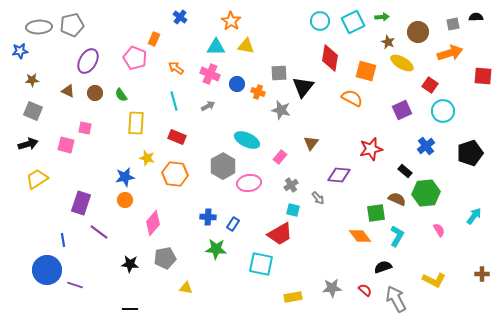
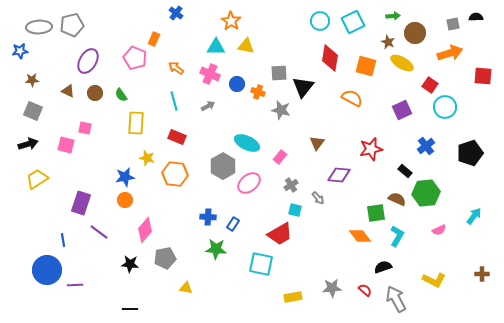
blue cross at (180, 17): moved 4 px left, 4 px up
green arrow at (382, 17): moved 11 px right, 1 px up
brown circle at (418, 32): moved 3 px left, 1 px down
orange square at (366, 71): moved 5 px up
cyan circle at (443, 111): moved 2 px right, 4 px up
cyan ellipse at (247, 140): moved 3 px down
brown triangle at (311, 143): moved 6 px right
pink ellipse at (249, 183): rotated 30 degrees counterclockwise
cyan square at (293, 210): moved 2 px right
pink diamond at (153, 223): moved 8 px left, 7 px down
pink semicircle at (439, 230): rotated 96 degrees clockwise
purple line at (75, 285): rotated 21 degrees counterclockwise
